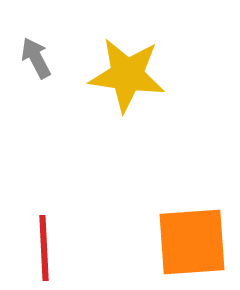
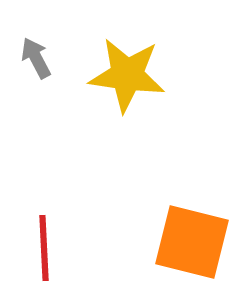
orange square: rotated 18 degrees clockwise
